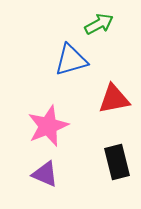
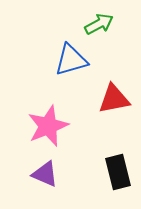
black rectangle: moved 1 px right, 10 px down
